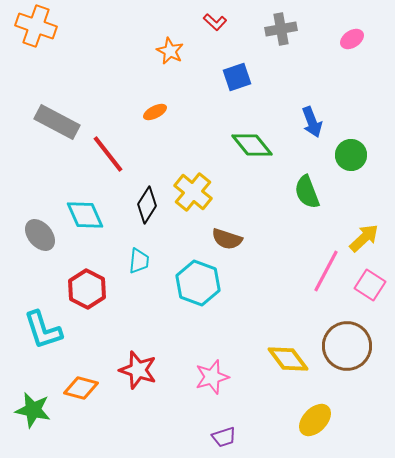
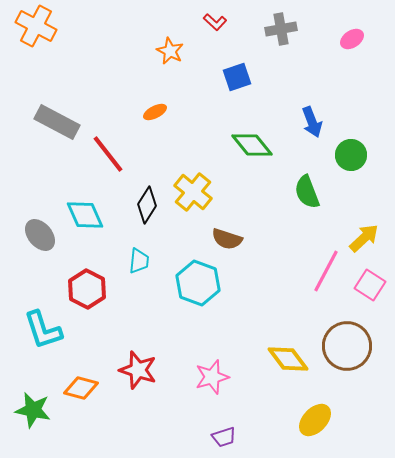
orange cross: rotated 9 degrees clockwise
